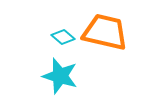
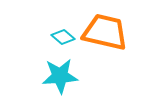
cyan star: rotated 21 degrees counterclockwise
